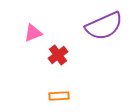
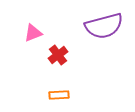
purple semicircle: rotated 9 degrees clockwise
orange rectangle: moved 1 px up
